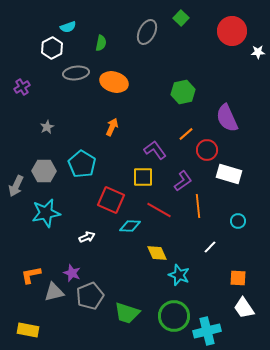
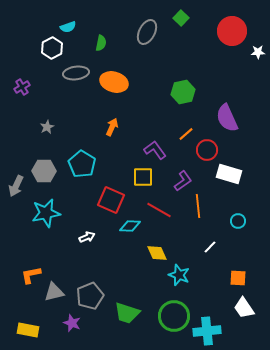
purple star at (72, 273): moved 50 px down
cyan cross at (207, 331): rotated 8 degrees clockwise
